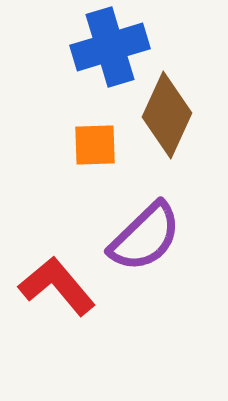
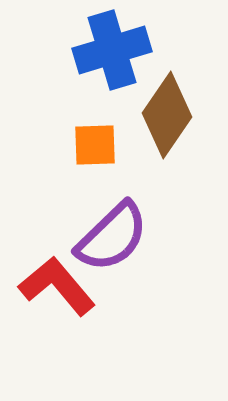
blue cross: moved 2 px right, 3 px down
brown diamond: rotated 10 degrees clockwise
purple semicircle: moved 33 px left
